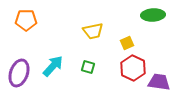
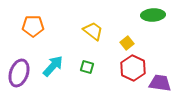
orange pentagon: moved 7 px right, 6 px down
yellow trapezoid: rotated 130 degrees counterclockwise
yellow square: rotated 16 degrees counterclockwise
green square: moved 1 px left
purple trapezoid: moved 1 px right, 1 px down
